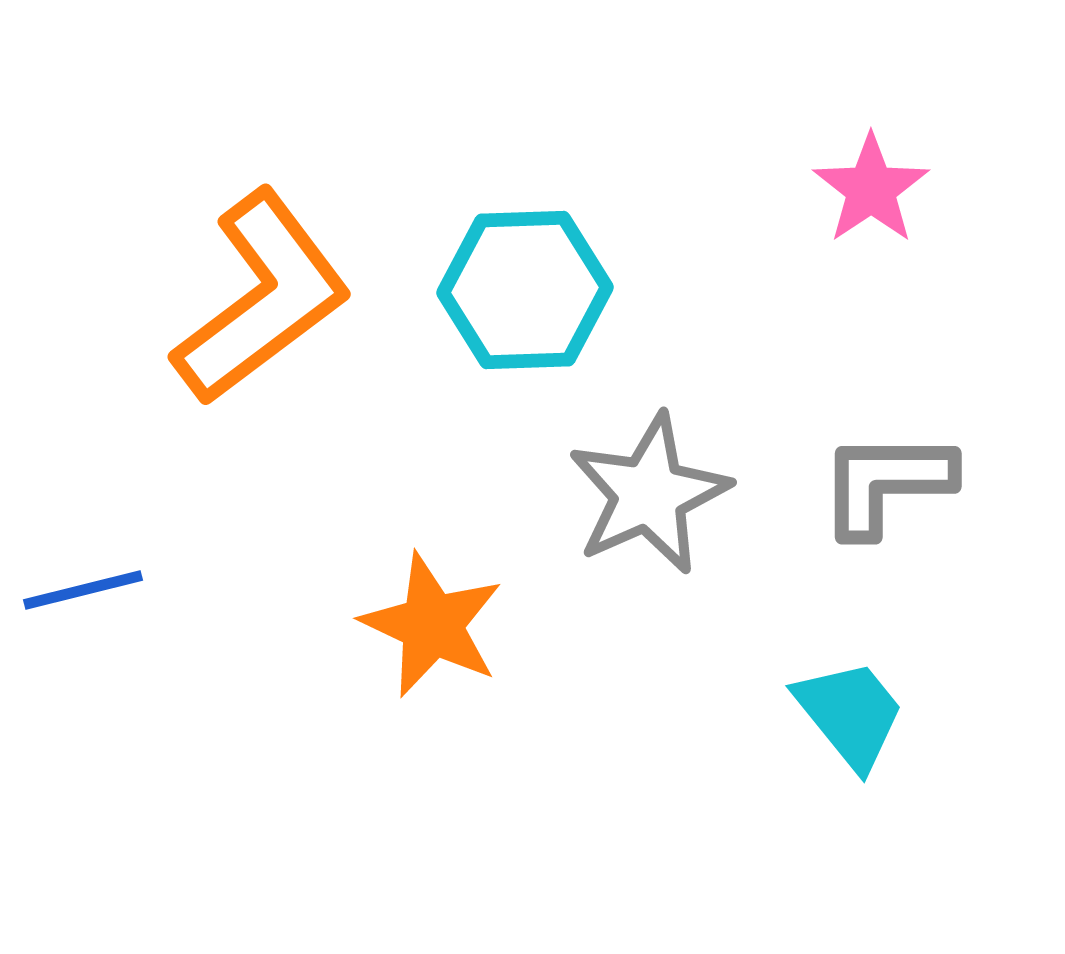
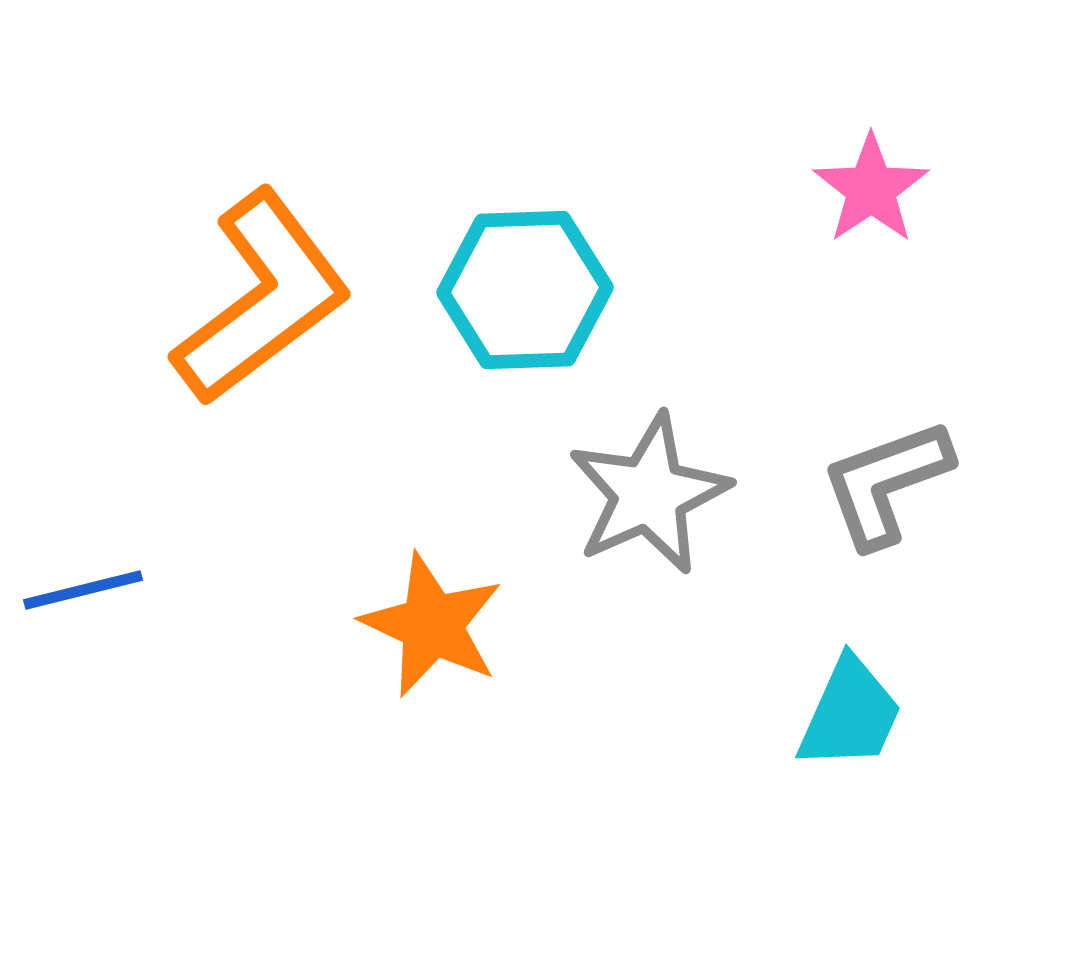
gray L-shape: rotated 20 degrees counterclockwise
cyan trapezoid: rotated 63 degrees clockwise
